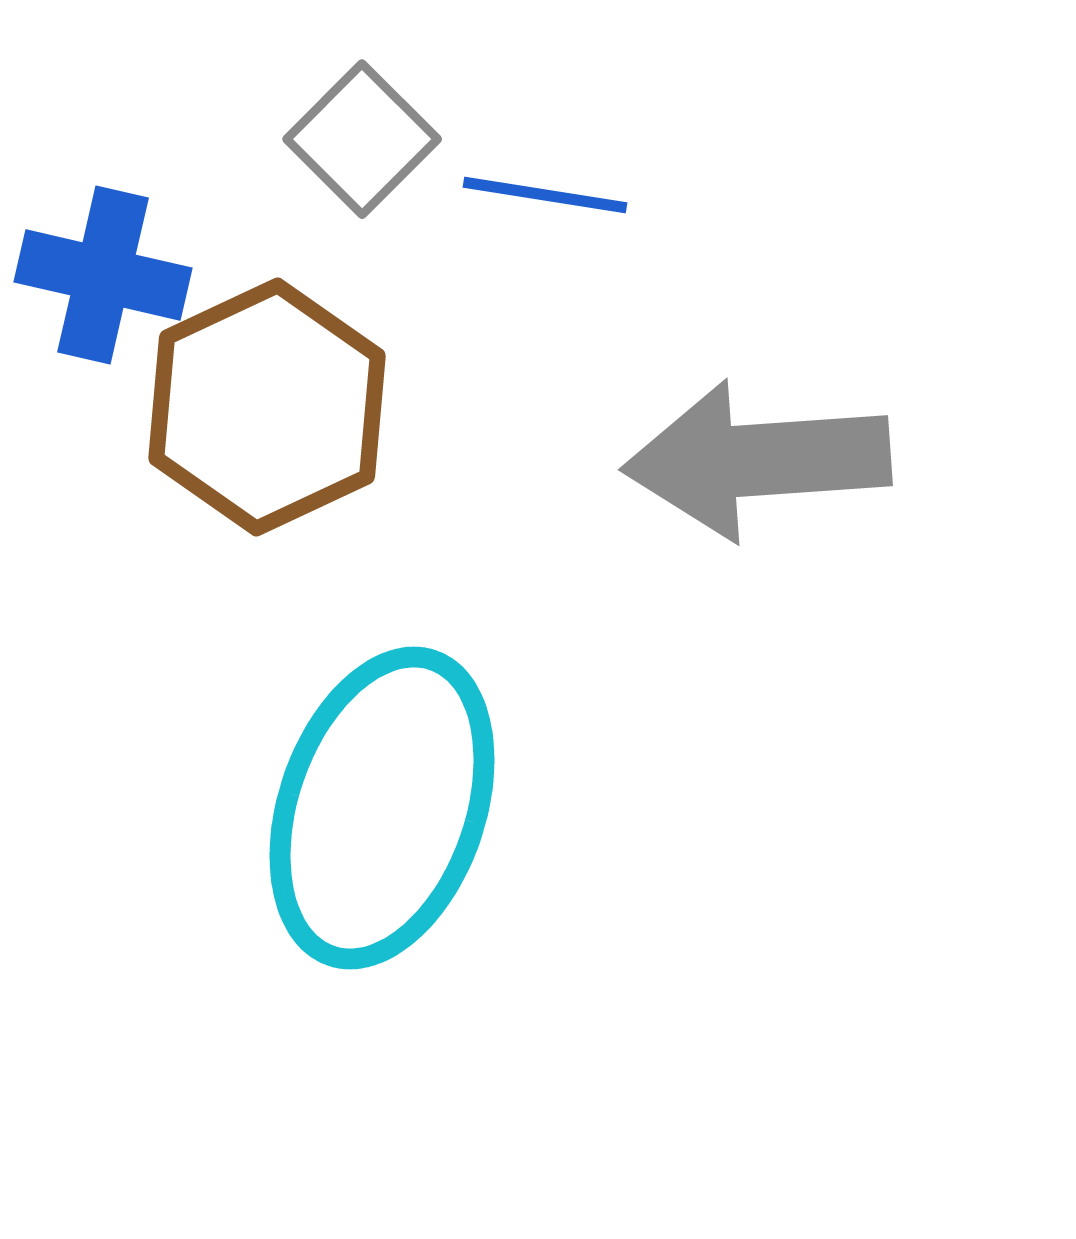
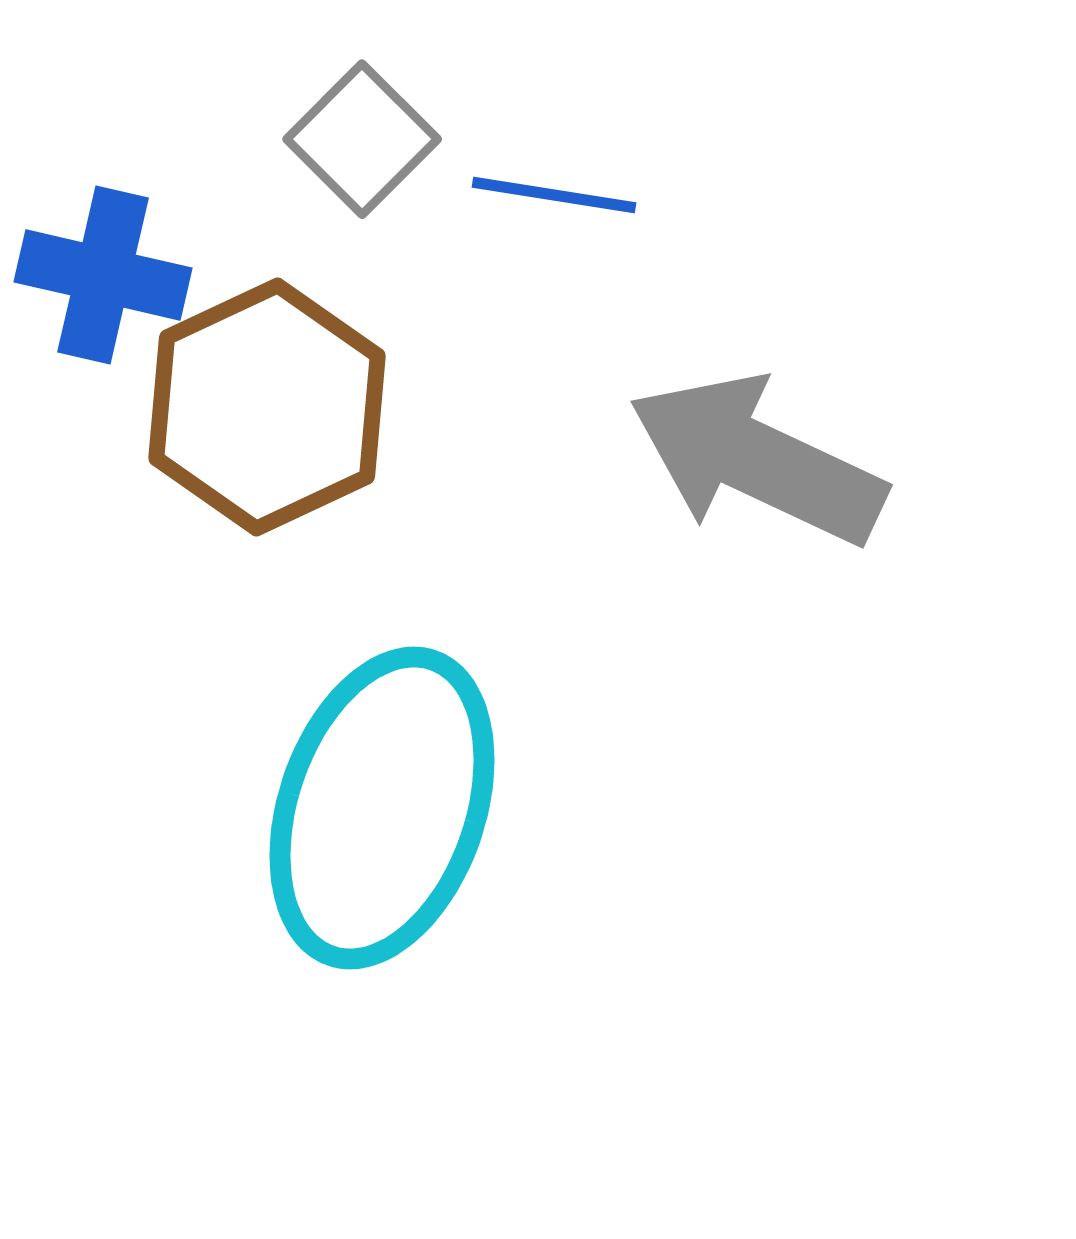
blue line: moved 9 px right
gray arrow: rotated 29 degrees clockwise
